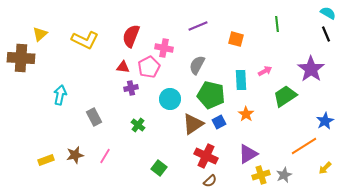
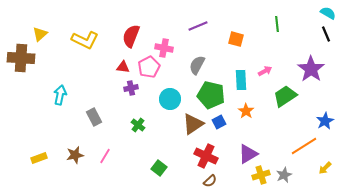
orange star: moved 3 px up
yellow rectangle: moved 7 px left, 2 px up
